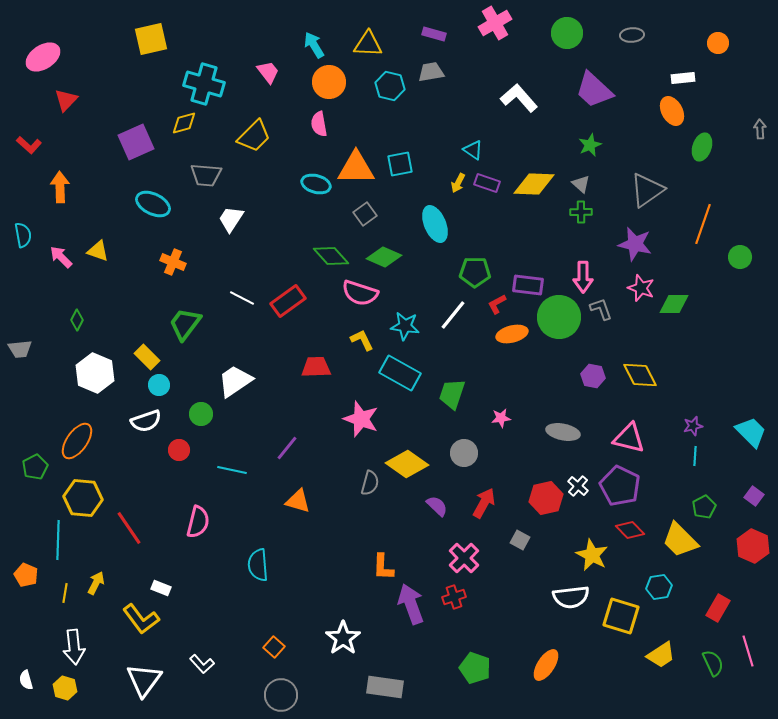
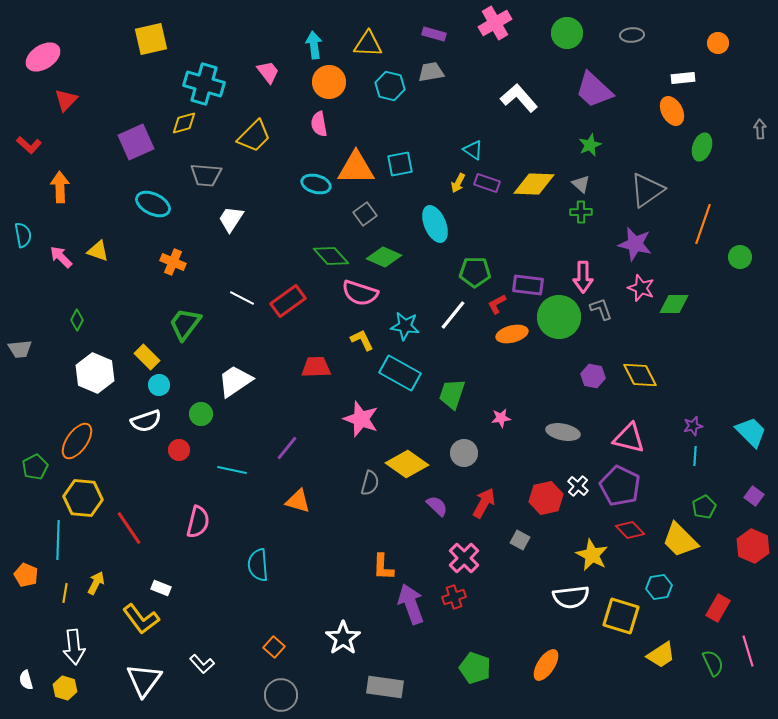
cyan arrow at (314, 45): rotated 24 degrees clockwise
